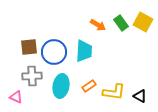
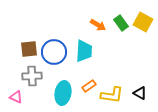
brown square: moved 2 px down
cyan ellipse: moved 2 px right, 7 px down
yellow L-shape: moved 2 px left, 3 px down
black triangle: moved 3 px up
